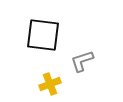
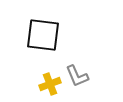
gray L-shape: moved 5 px left, 15 px down; rotated 95 degrees counterclockwise
